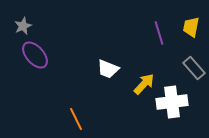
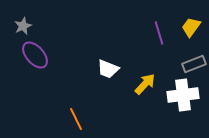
yellow trapezoid: rotated 25 degrees clockwise
gray rectangle: moved 4 px up; rotated 70 degrees counterclockwise
yellow arrow: moved 1 px right
white cross: moved 11 px right, 7 px up
